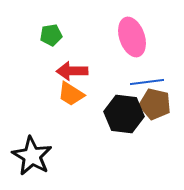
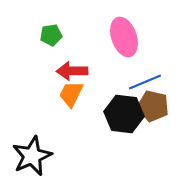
pink ellipse: moved 8 px left
blue line: moved 2 px left; rotated 16 degrees counterclockwise
orange trapezoid: rotated 84 degrees clockwise
brown pentagon: moved 2 px left, 2 px down
black star: rotated 18 degrees clockwise
